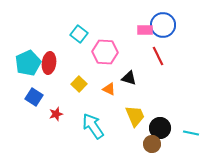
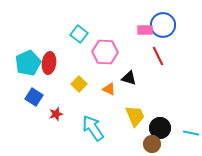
cyan arrow: moved 2 px down
